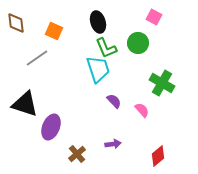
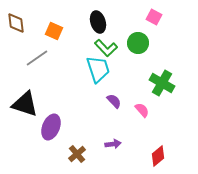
green L-shape: rotated 20 degrees counterclockwise
